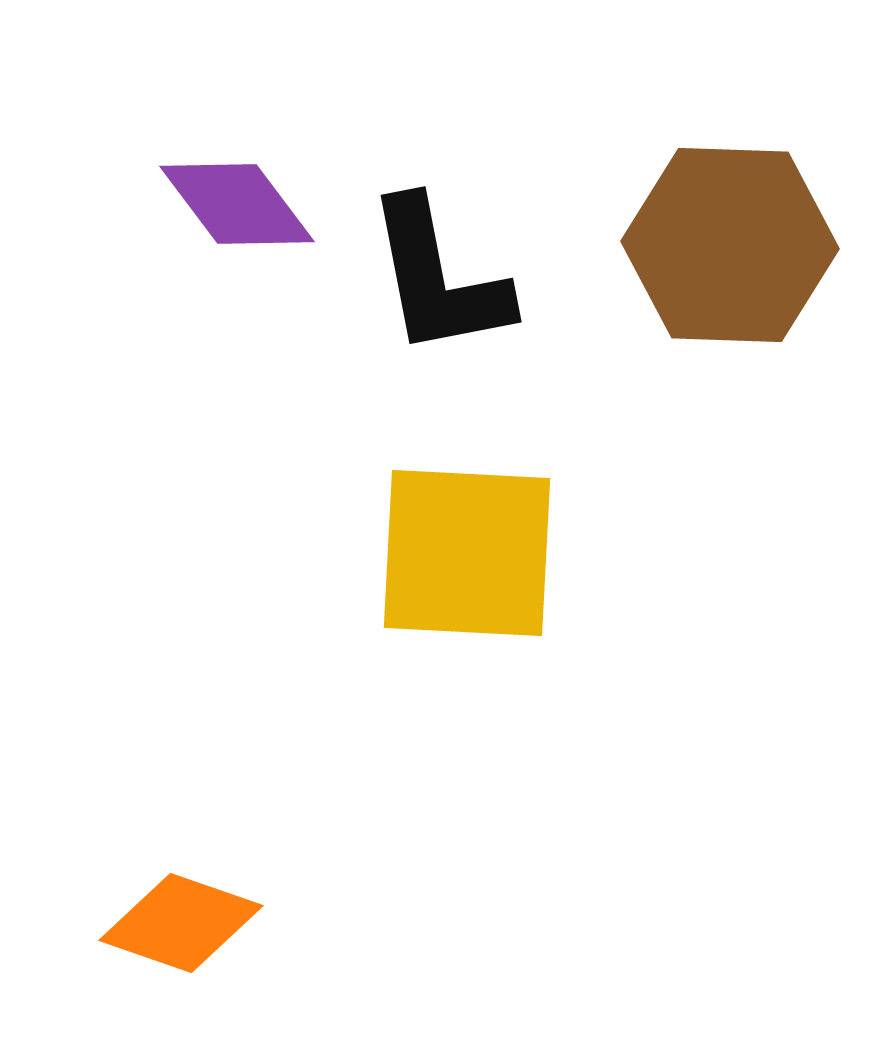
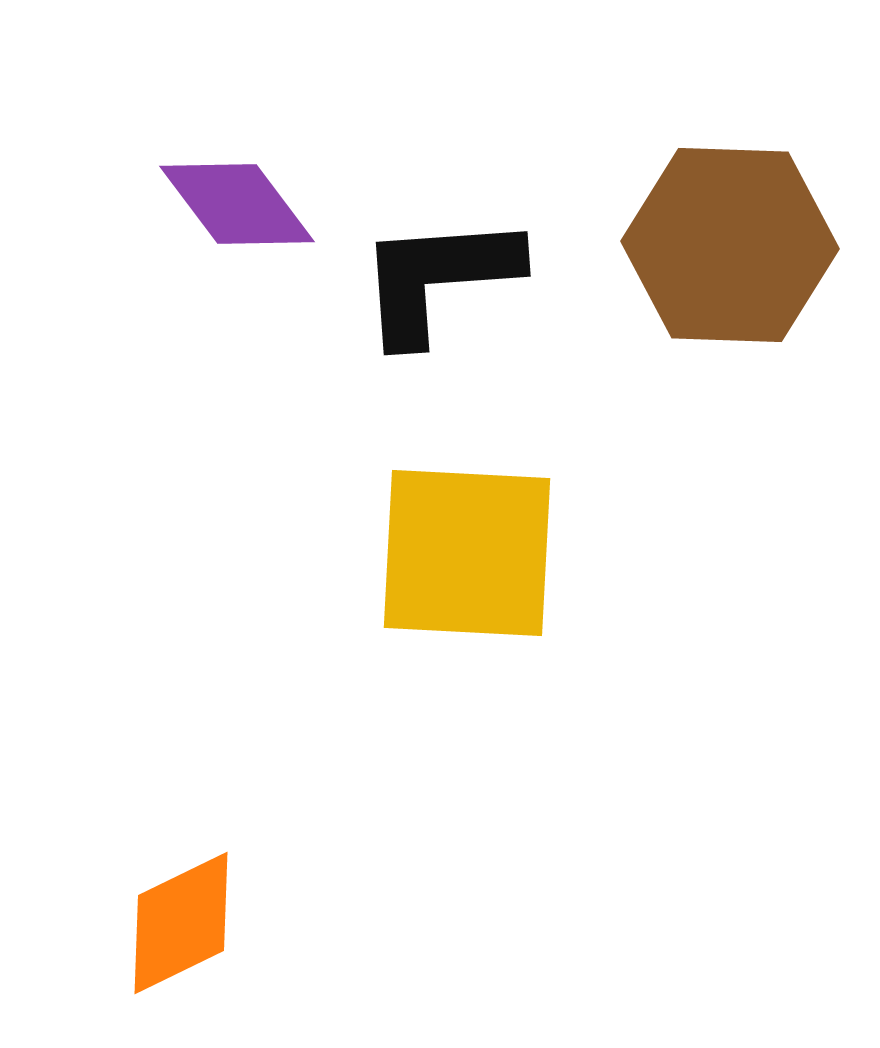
black L-shape: rotated 97 degrees clockwise
orange diamond: rotated 45 degrees counterclockwise
